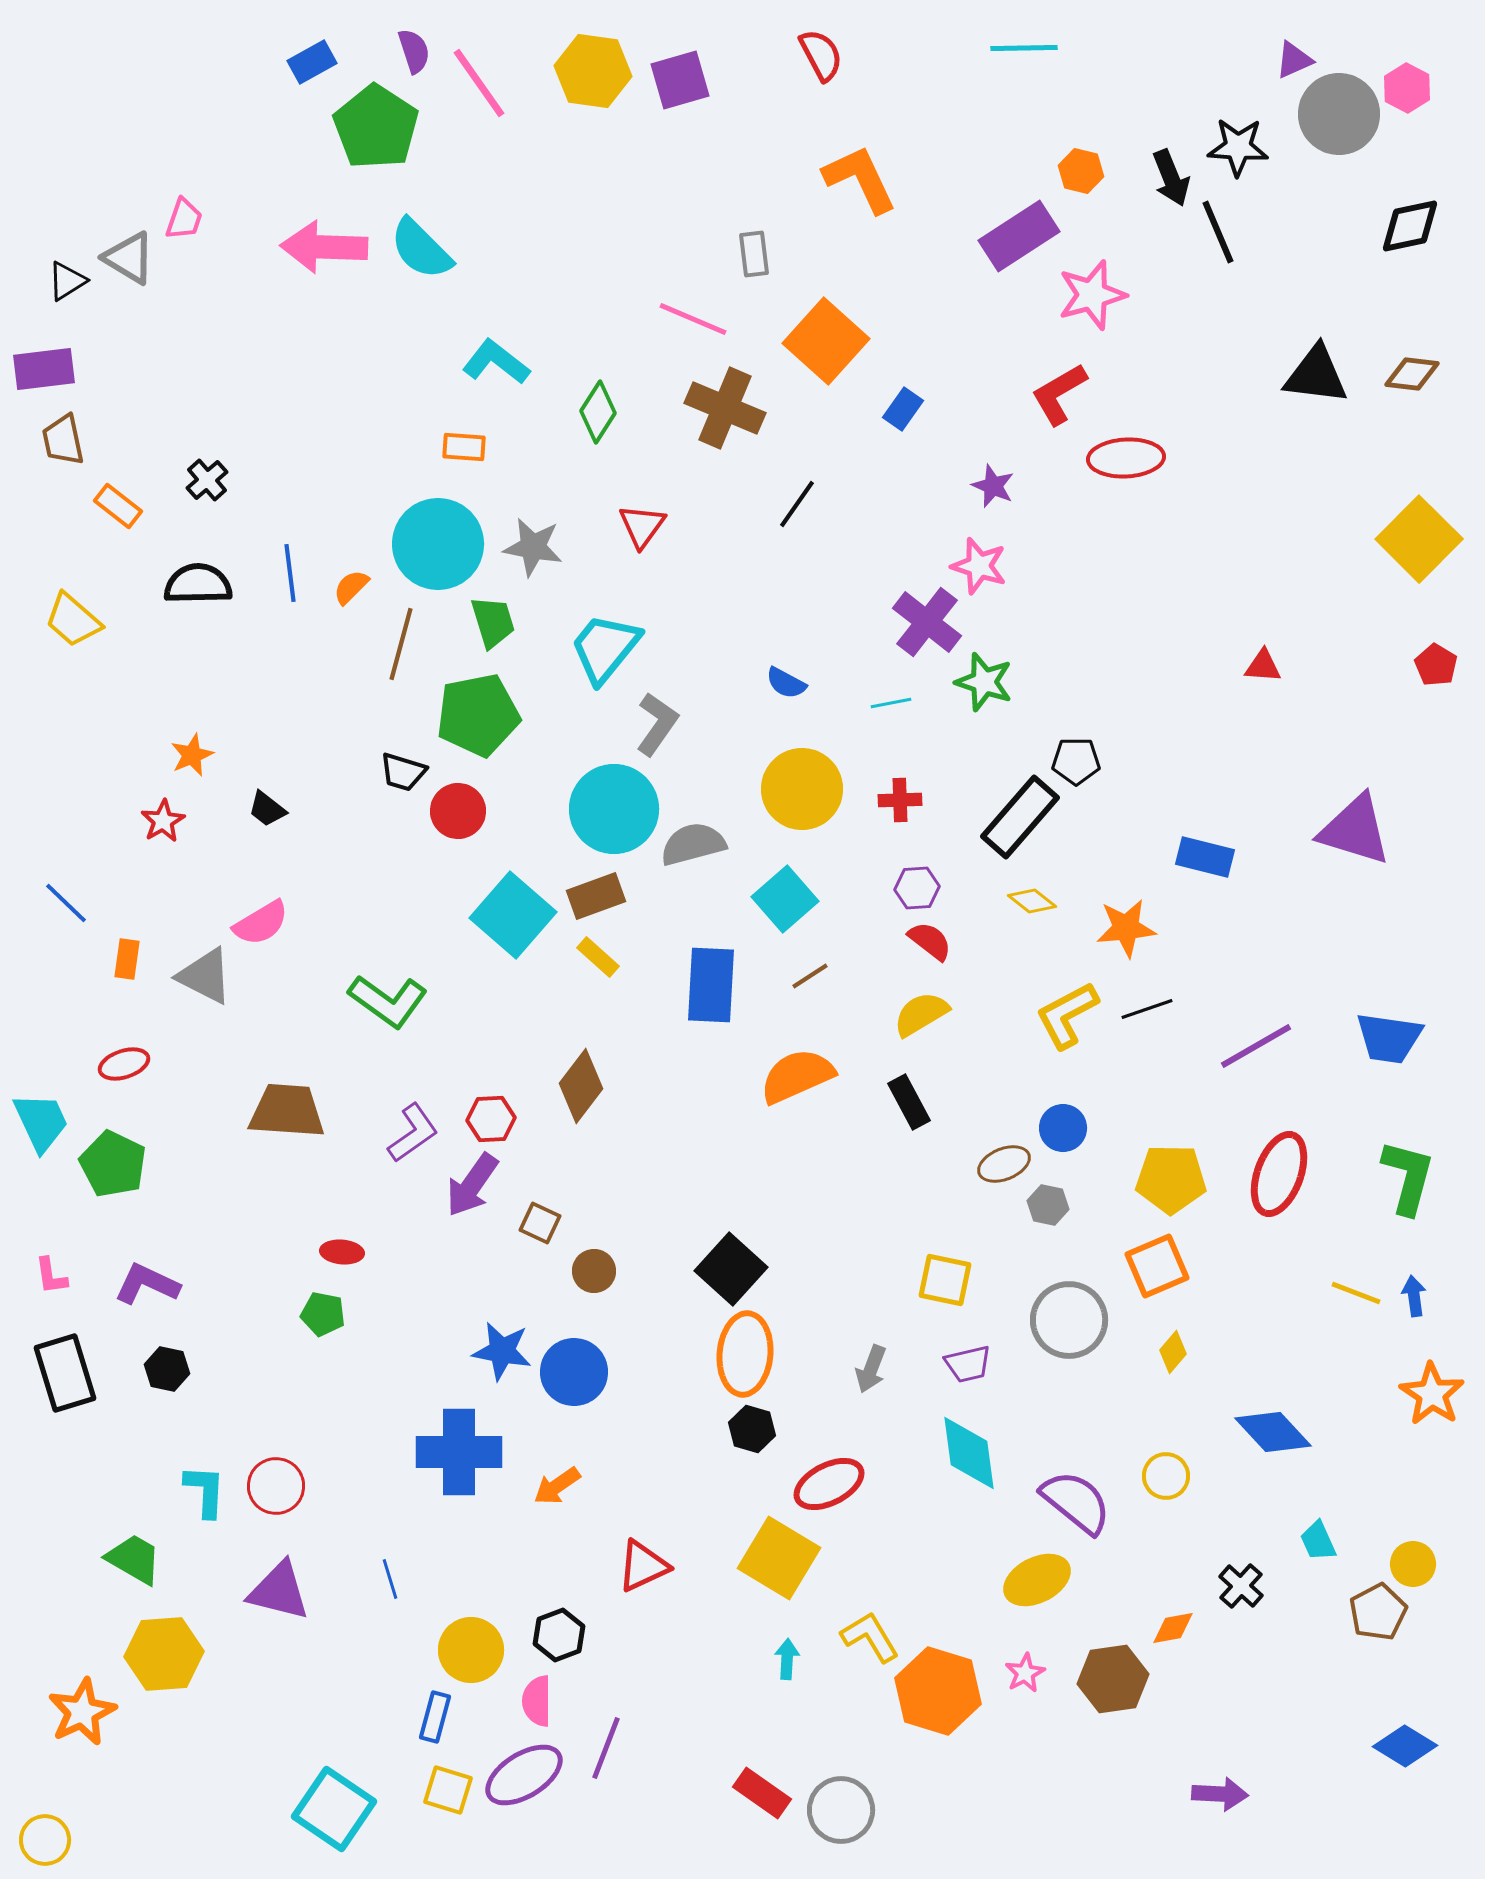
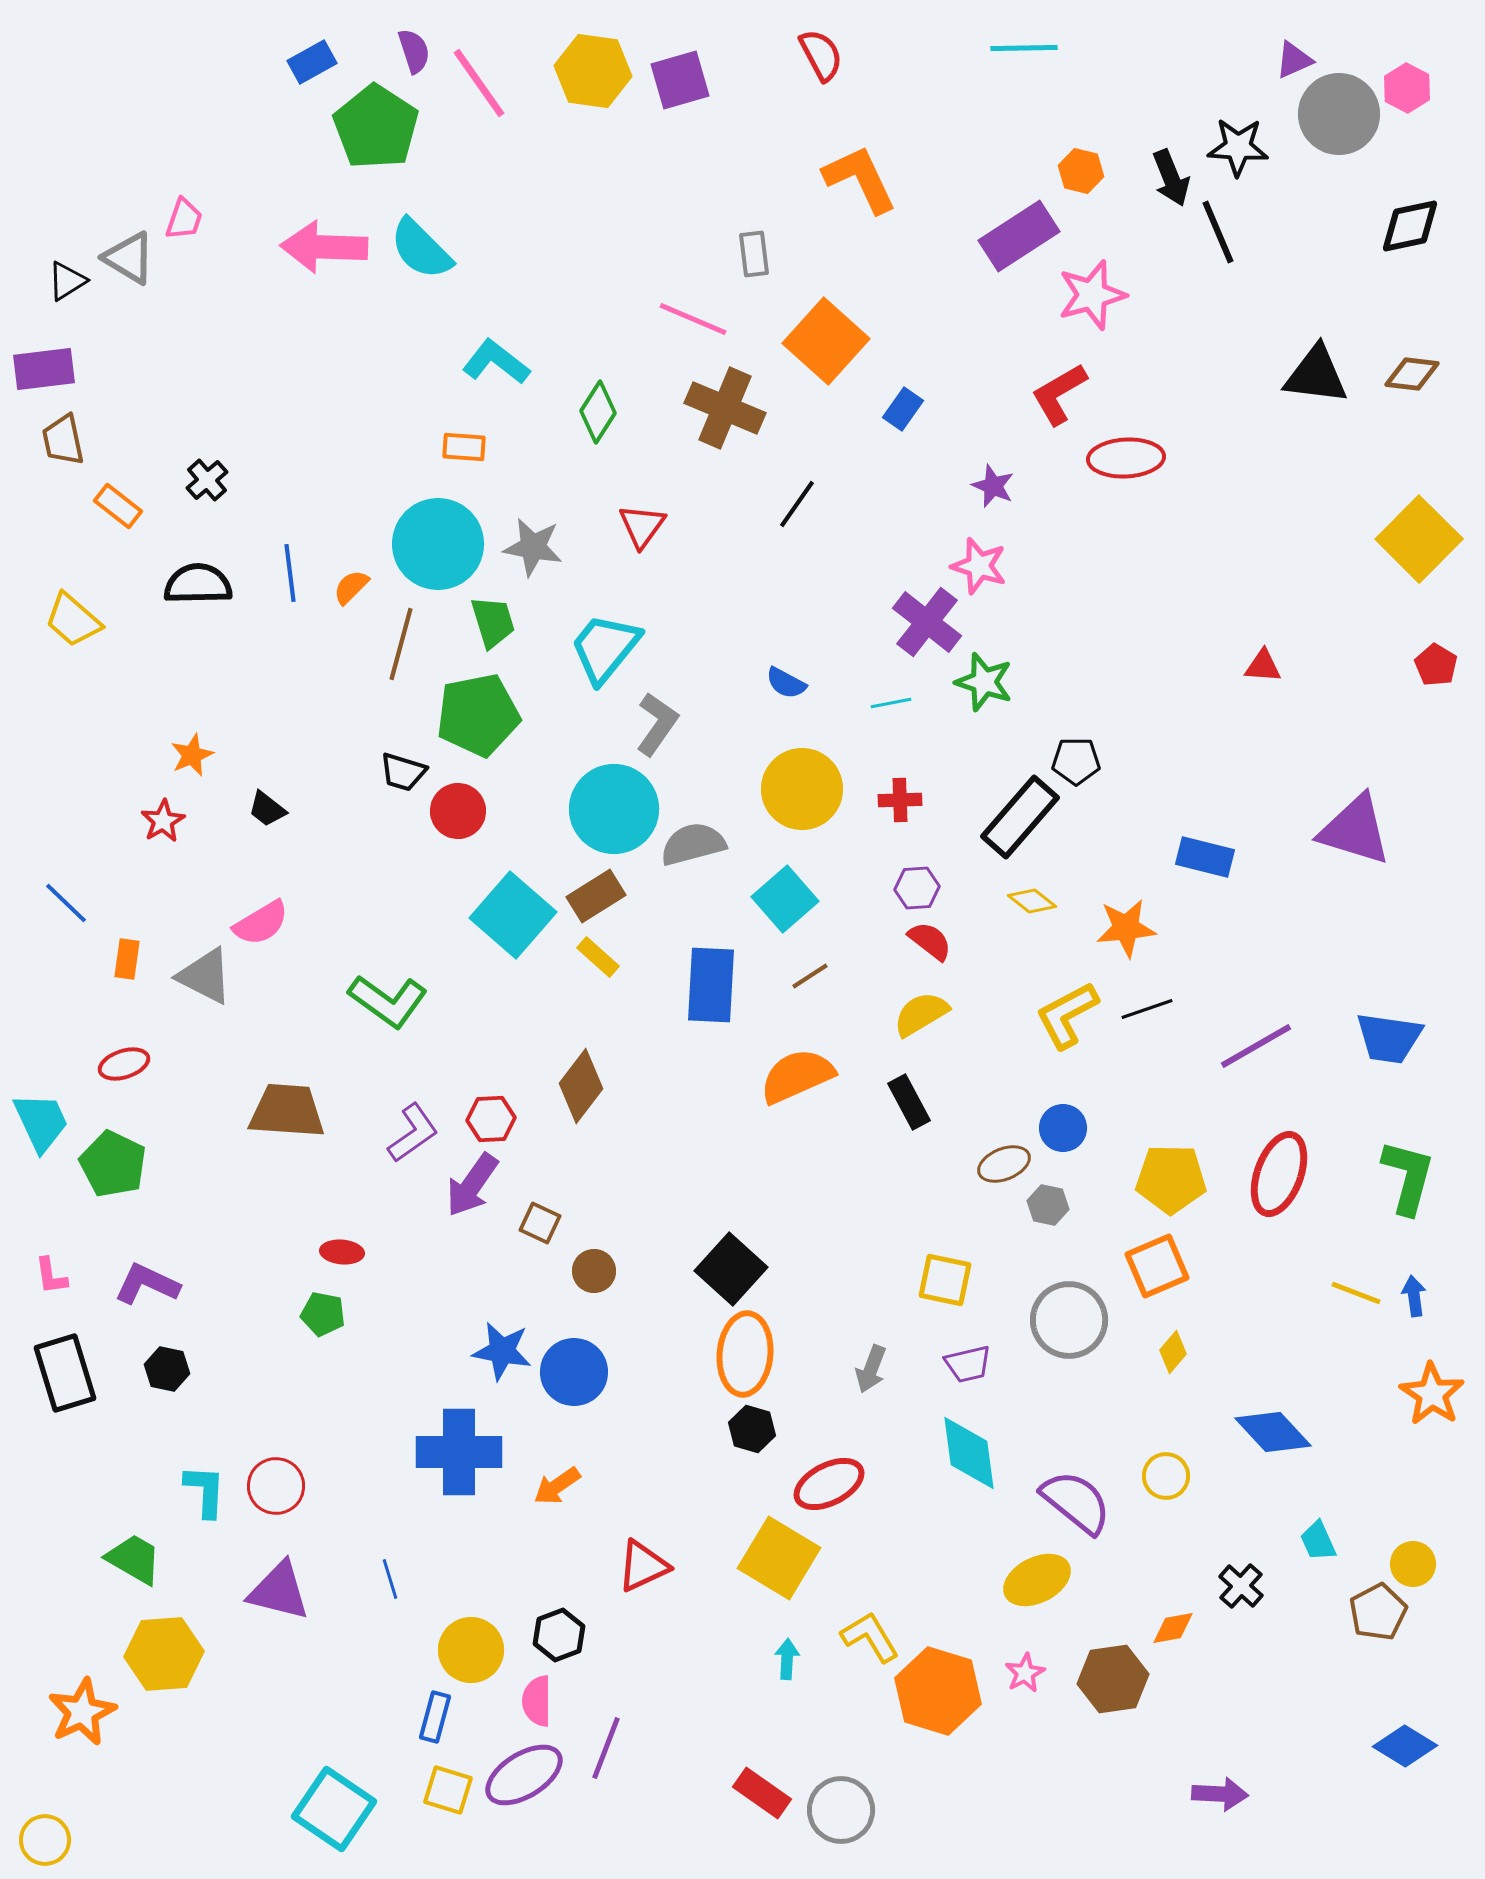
brown rectangle at (596, 896): rotated 12 degrees counterclockwise
